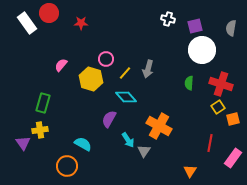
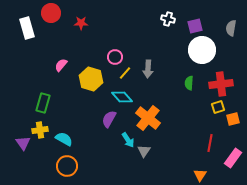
red circle: moved 2 px right
white rectangle: moved 5 px down; rotated 20 degrees clockwise
pink circle: moved 9 px right, 2 px up
gray arrow: rotated 12 degrees counterclockwise
red cross: rotated 25 degrees counterclockwise
cyan diamond: moved 4 px left
yellow square: rotated 16 degrees clockwise
orange cross: moved 11 px left, 8 px up; rotated 10 degrees clockwise
cyan semicircle: moved 19 px left, 5 px up
orange triangle: moved 10 px right, 4 px down
